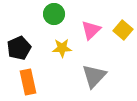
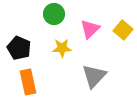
pink triangle: moved 1 px left, 1 px up
black pentagon: rotated 25 degrees counterclockwise
